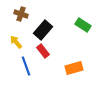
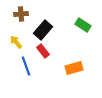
brown cross: rotated 24 degrees counterclockwise
